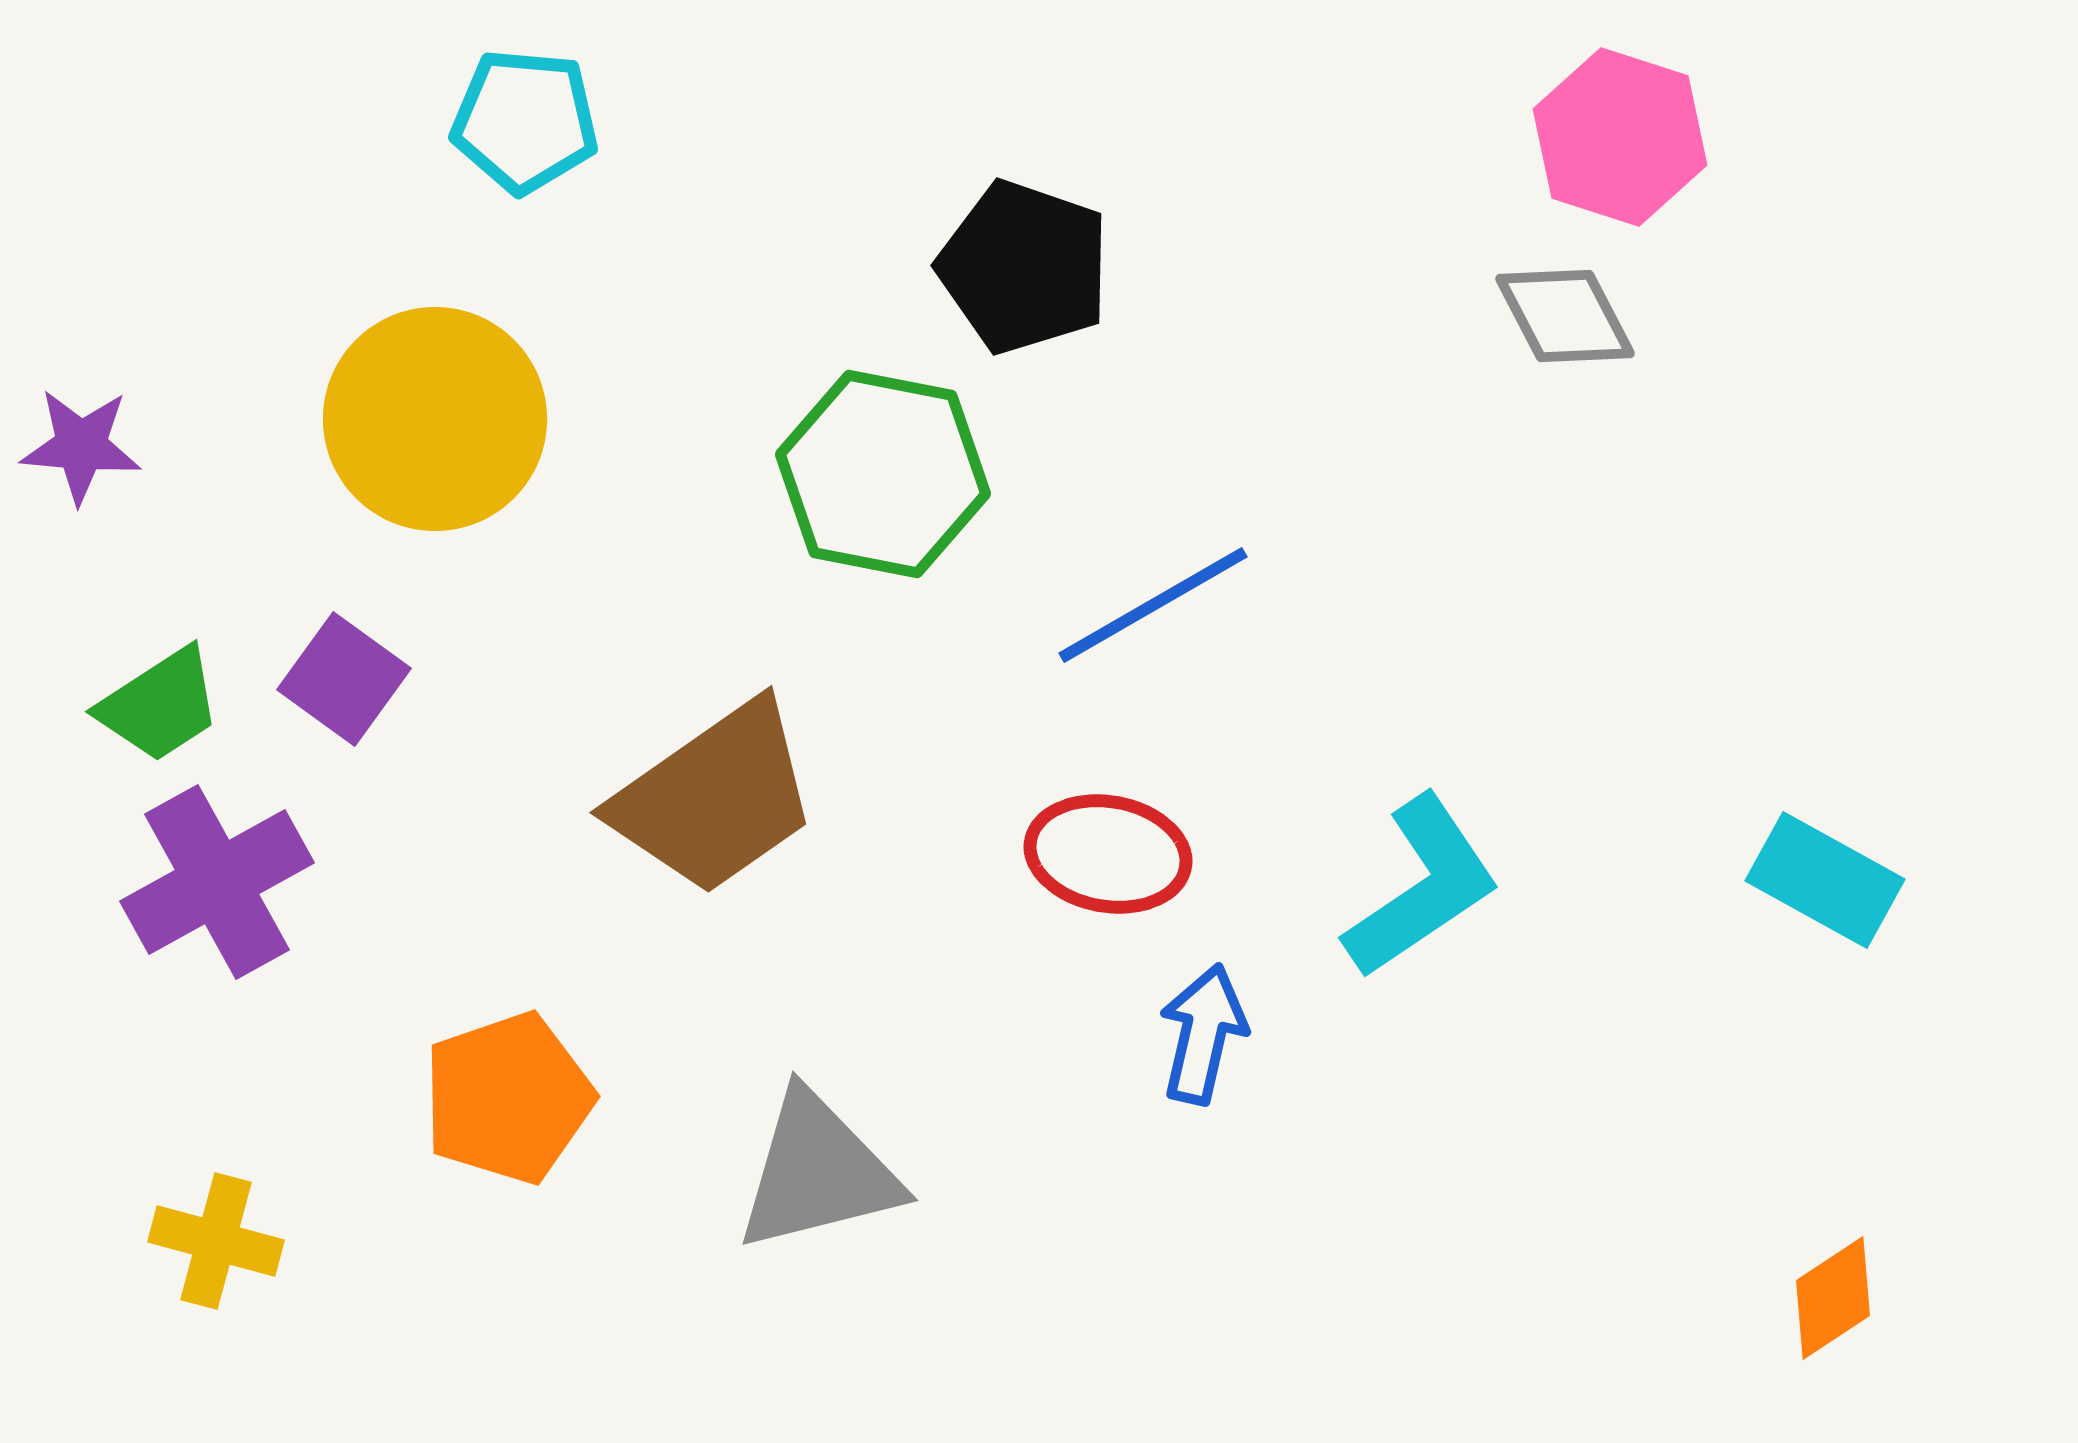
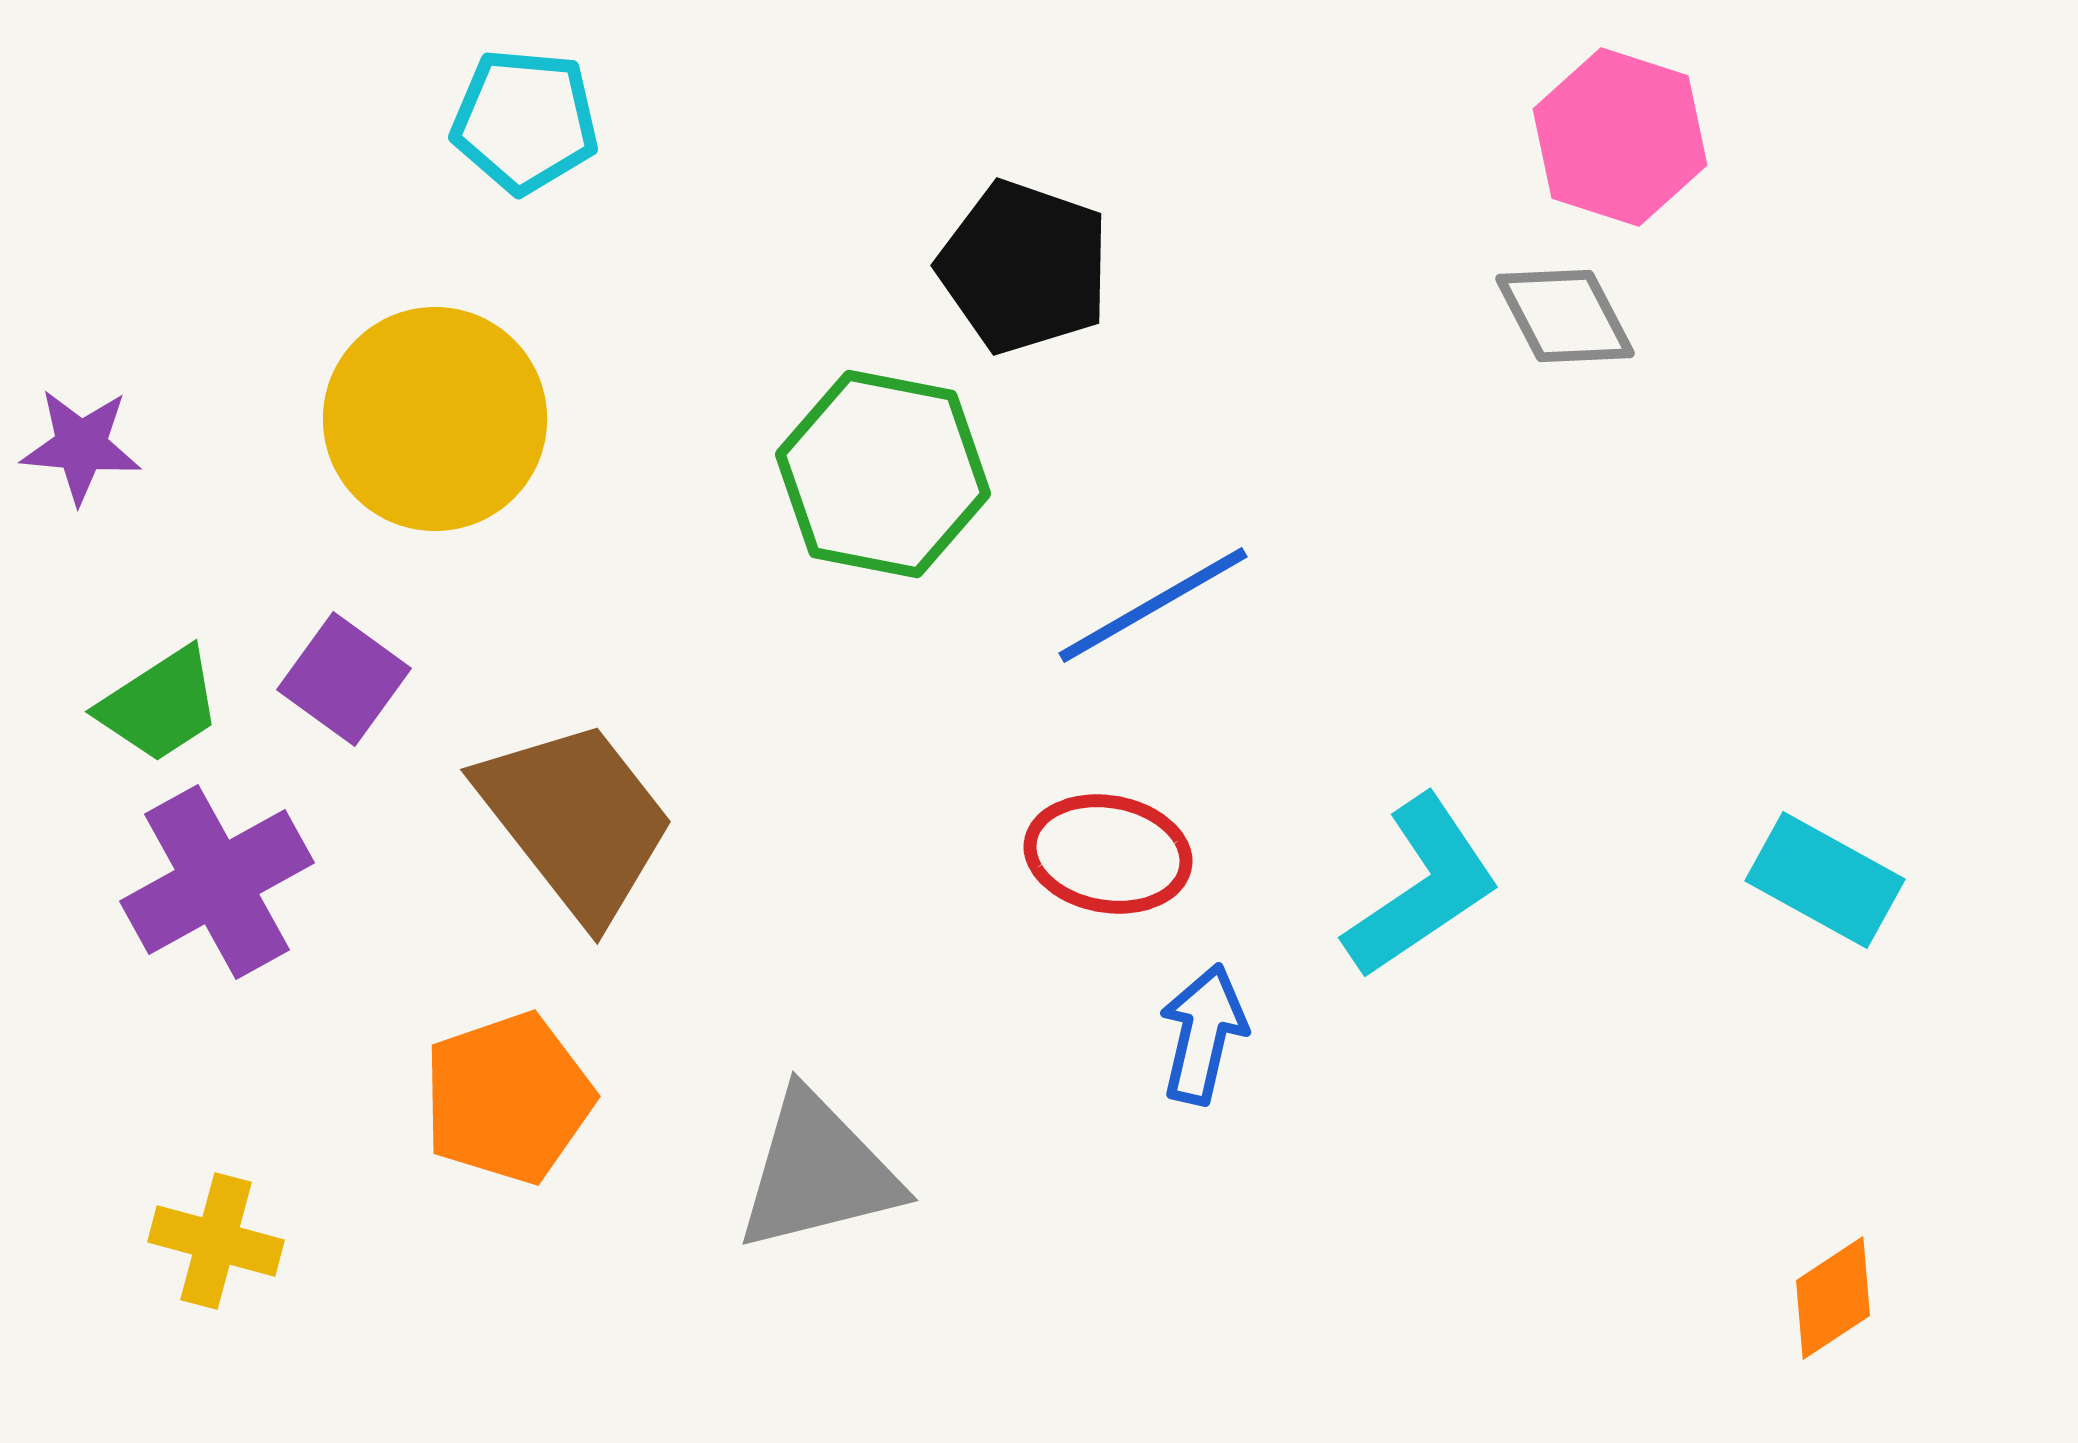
brown trapezoid: moved 139 px left, 22 px down; rotated 93 degrees counterclockwise
